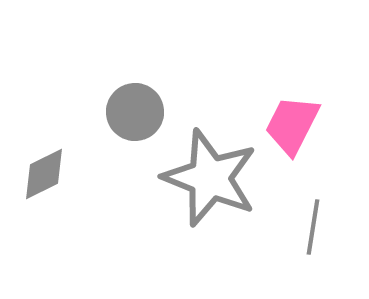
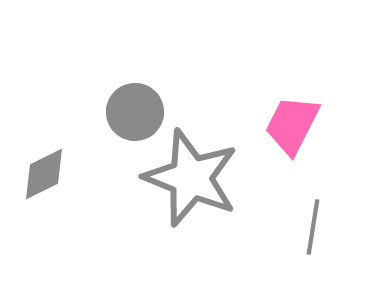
gray star: moved 19 px left
